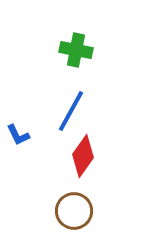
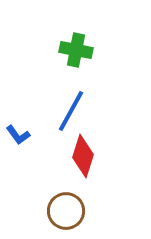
blue L-shape: rotated 10 degrees counterclockwise
red diamond: rotated 18 degrees counterclockwise
brown circle: moved 8 px left
